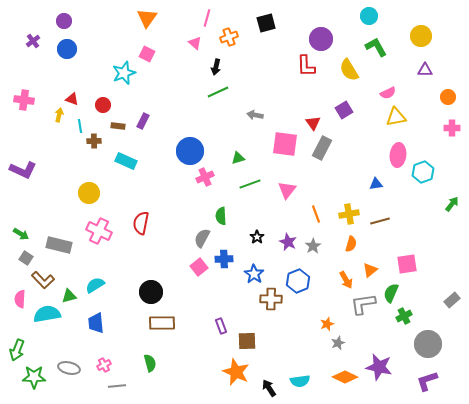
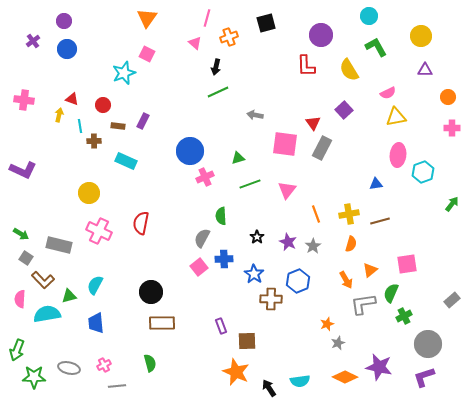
purple circle at (321, 39): moved 4 px up
purple square at (344, 110): rotated 12 degrees counterclockwise
cyan semicircle at (95, 285): rotated 30 degrees counterclockwise
purple L-shape at (427, 381): moved 3 px left, 4 px up
